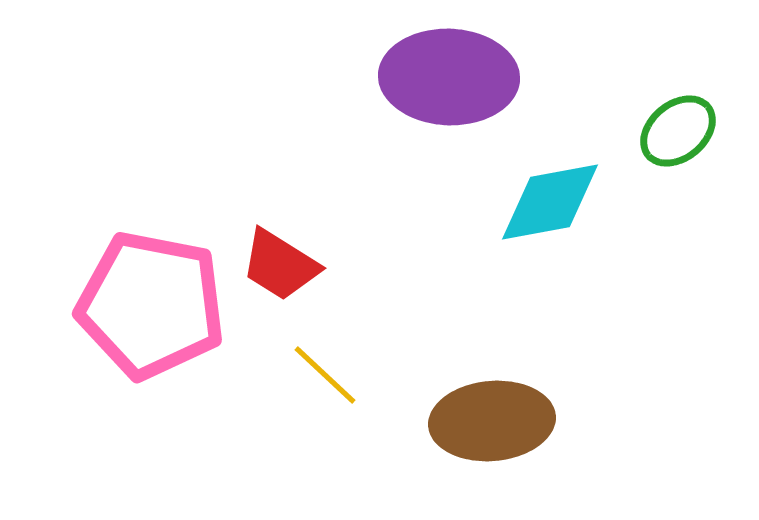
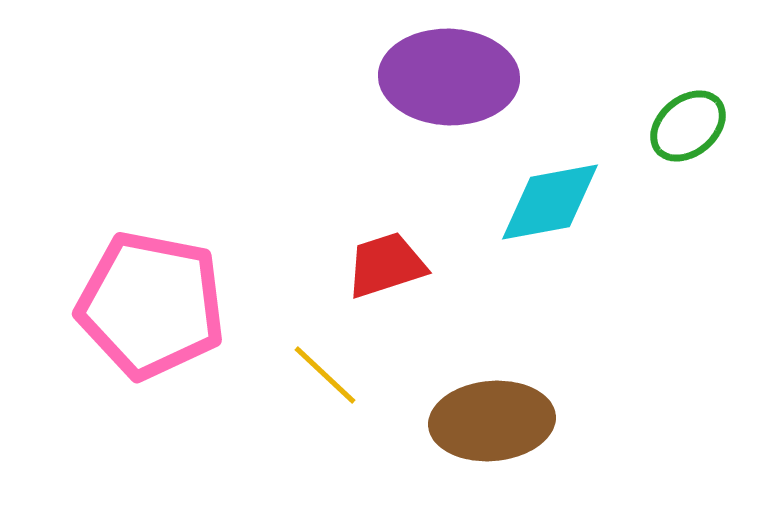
green ellipse: moved 10 px right, 5 px up
red trapezoid: moved 106 px right; rotated 130 degrees clockwise
